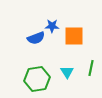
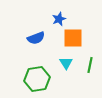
blue star: moved 7 px right, 7 px up; rotated 24 degrees counterclockwise
orange square: moved 1 px left, 2 px down
green line: moved 1 px left, 3 px up
cyan triangle: moved 1 px left, 9 px up
